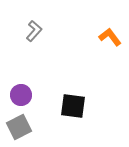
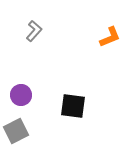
orange L-shape: rotated 105 degrees clockwise
gray square: moved 3 px left, 4 px down
